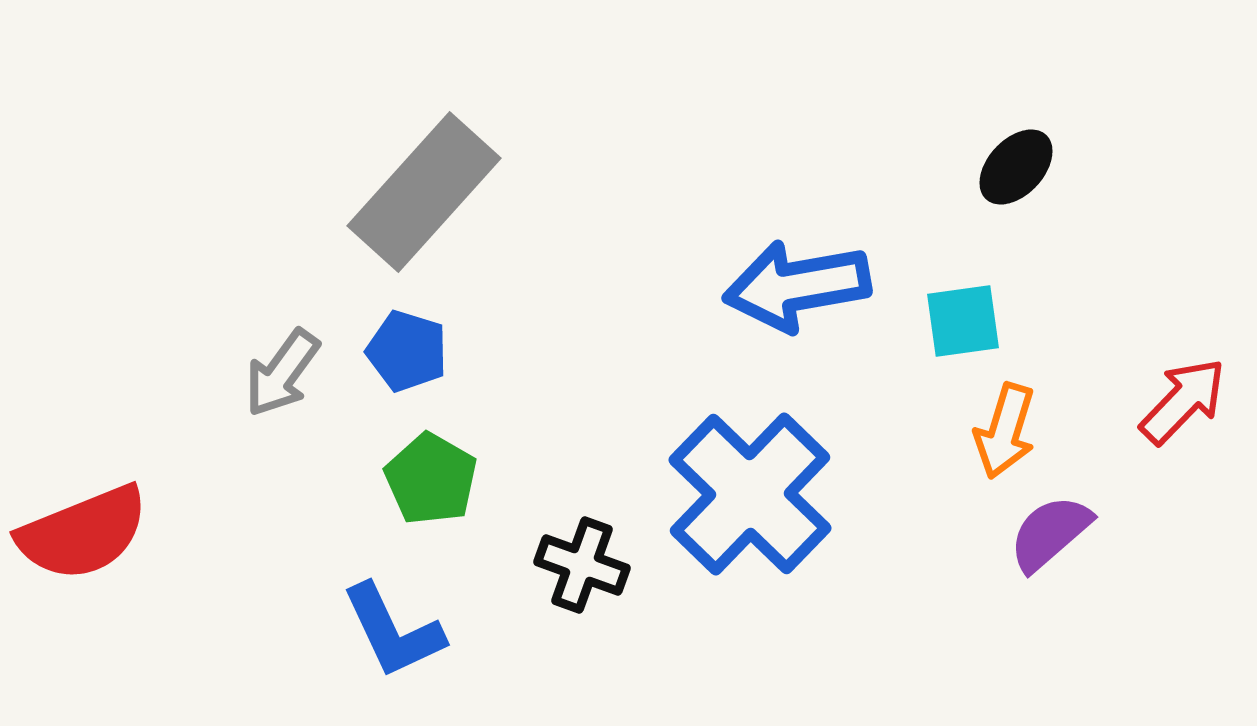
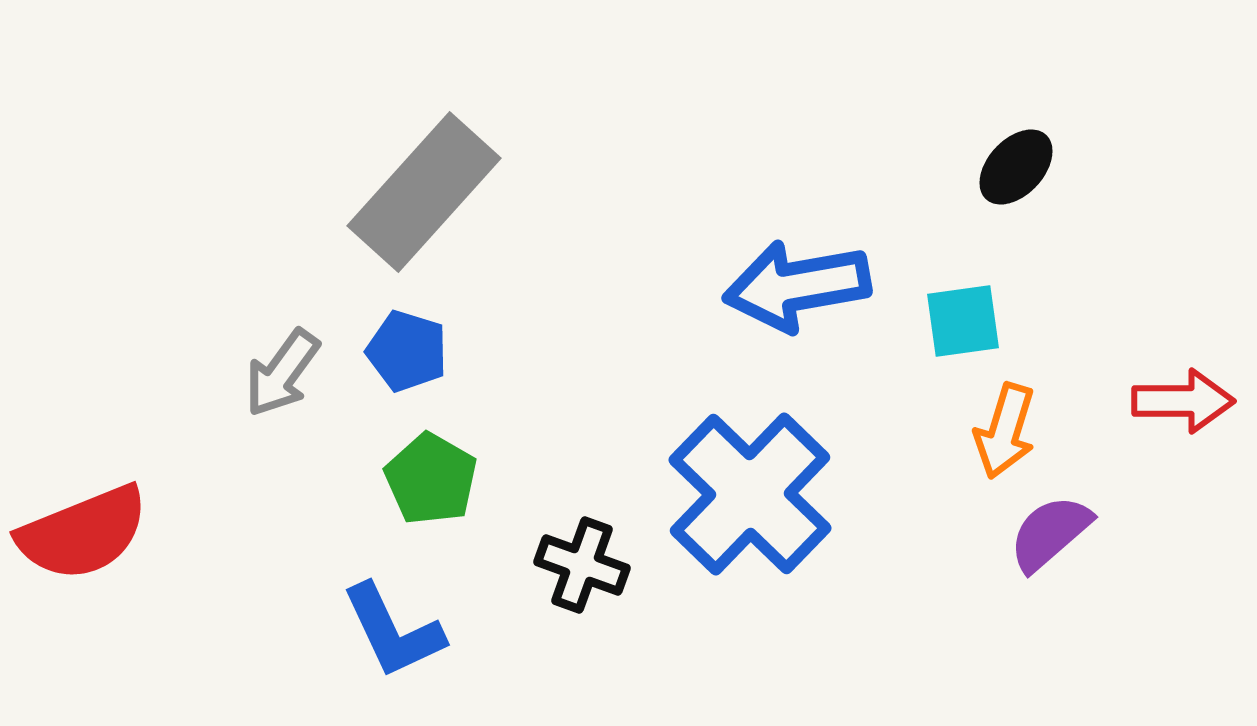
red arrow: rotated 46 degrees clockwise
